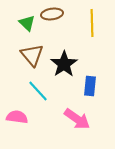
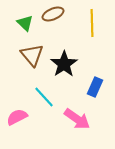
brown ellipse: moved 1 px right; rotated 15 degrees counterclockwise
green triangle: moved 2 px left
blue rectangle: moved 5 px right, 1 px down; rotated 18 degrees clockwise
cyan line: moved 6 px right, 6 px down
pink semicircle: rotated 35 degrees counterclockwise
